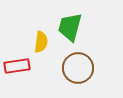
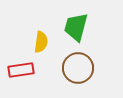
green trapezoid: moved 6 px right
red rectangle: moved 4 px right, 4 px down
